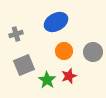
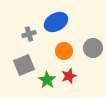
gray cross: moved 13 px right
gray circle: moved 4 px up
